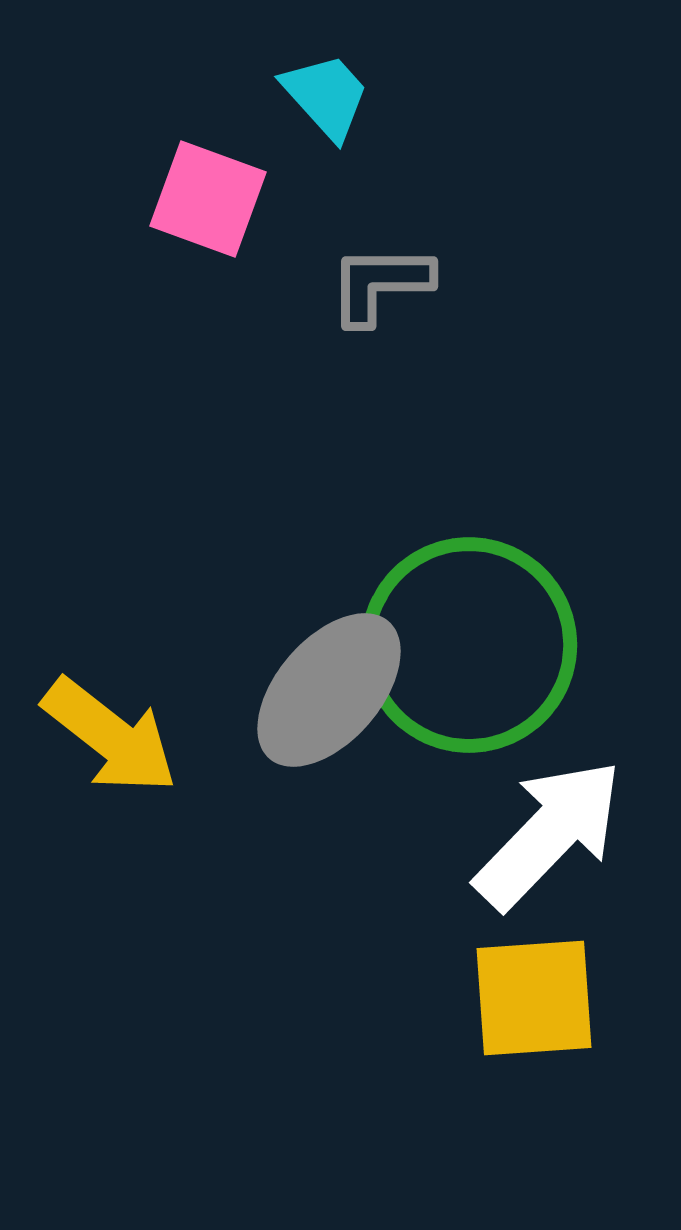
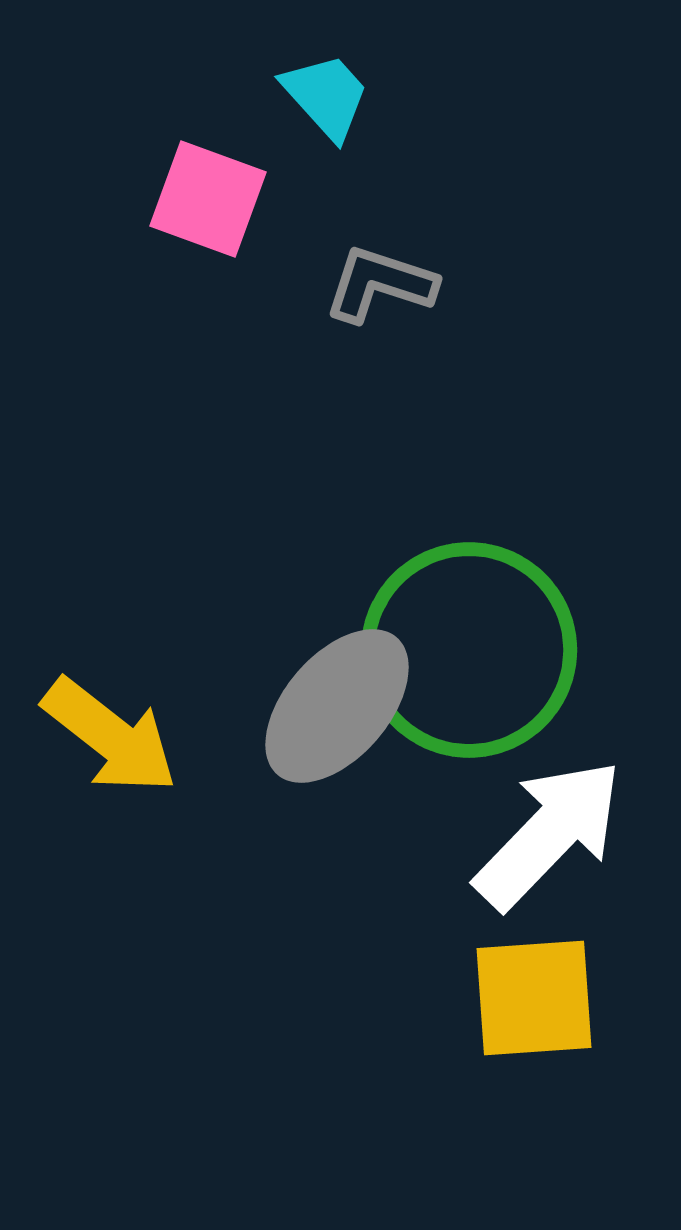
gray L-shape: rotated 18 degrees clockwise
green circle: moved 5 px down
gray ellipse: moved 8 px right, 16 px down
